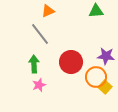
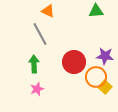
orange triangle: rotated 48 degrees clockwise
gray line: rotated 10 degrees clockwise
purple star: moved 1 px left
red circle: moved 3 px right
pink star: moved 2 px left, 4 px down
